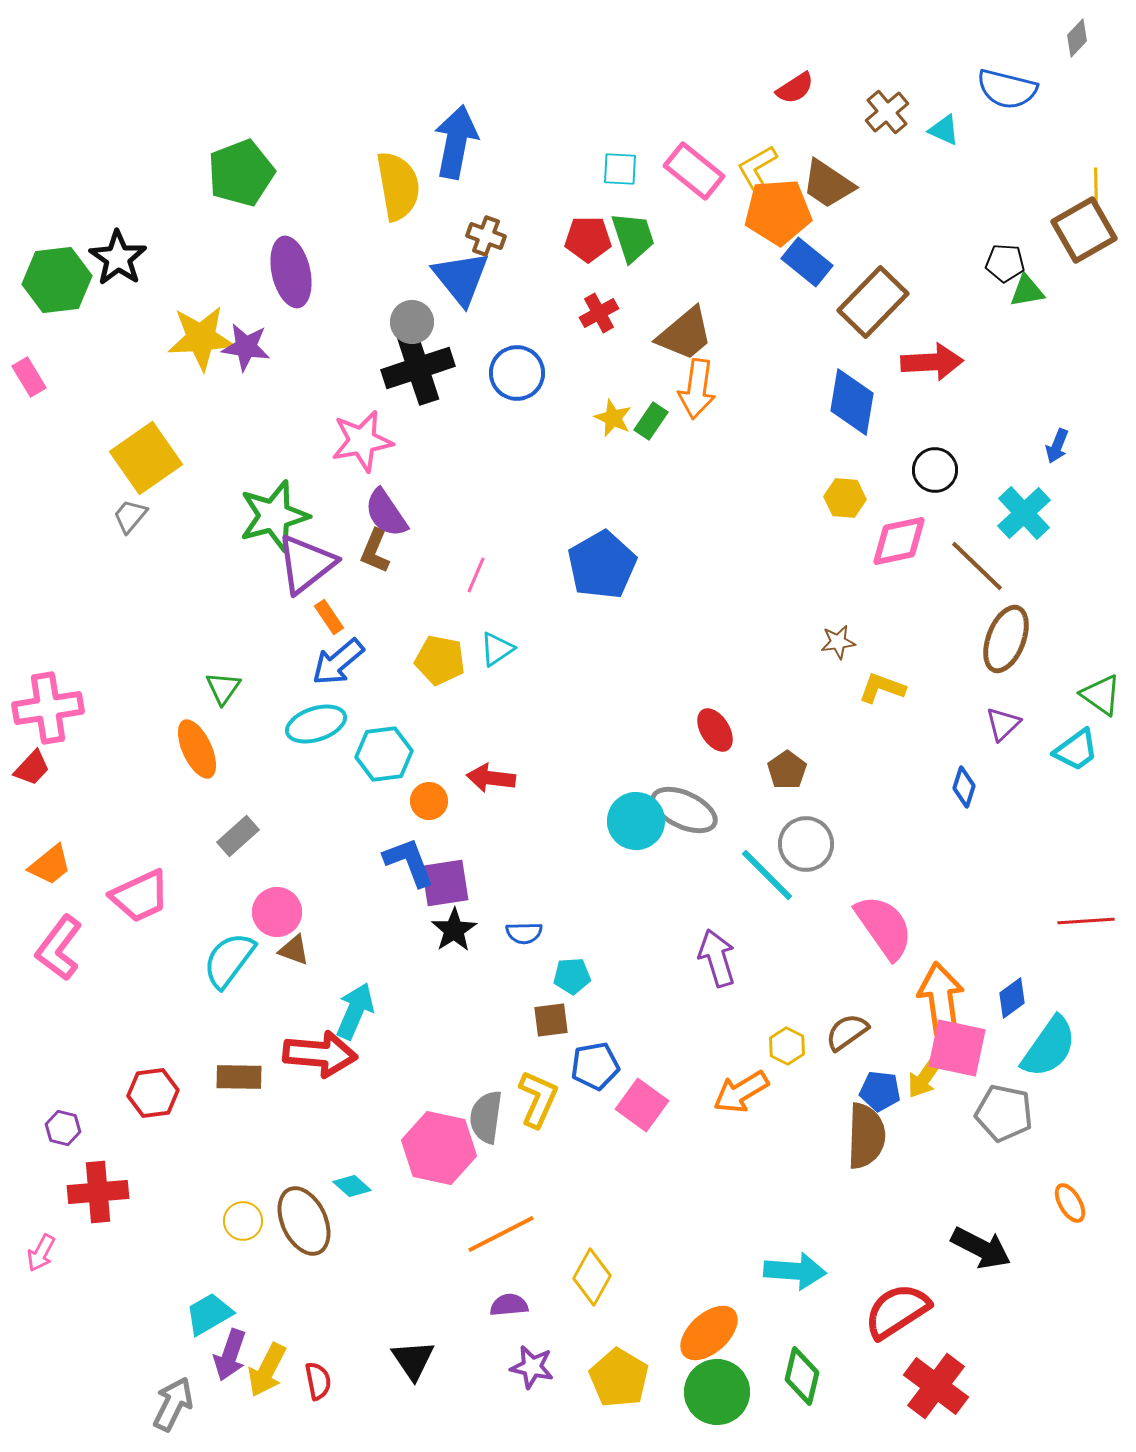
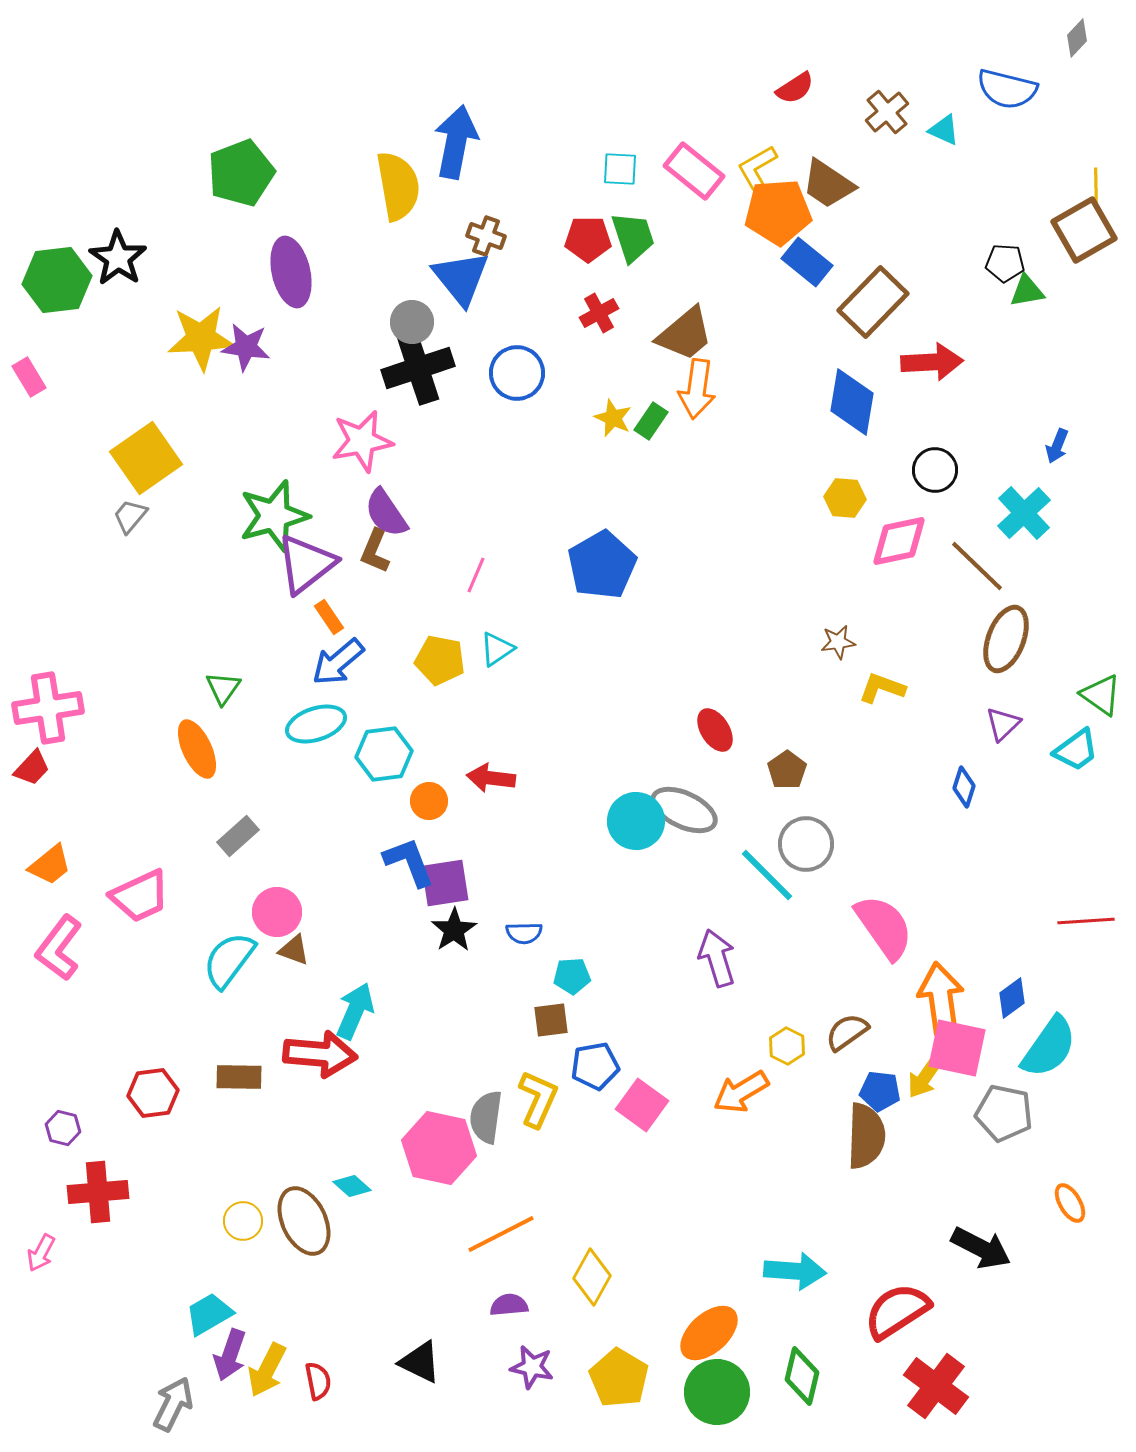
black triangle at (413, 1360): moved 7 px right, 2 px down; rotated 30 degrees counterclockwise
